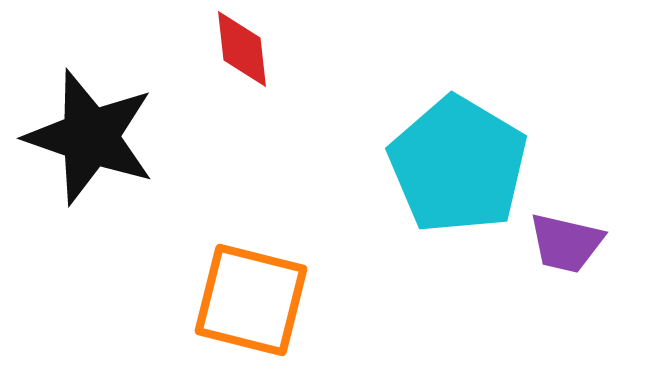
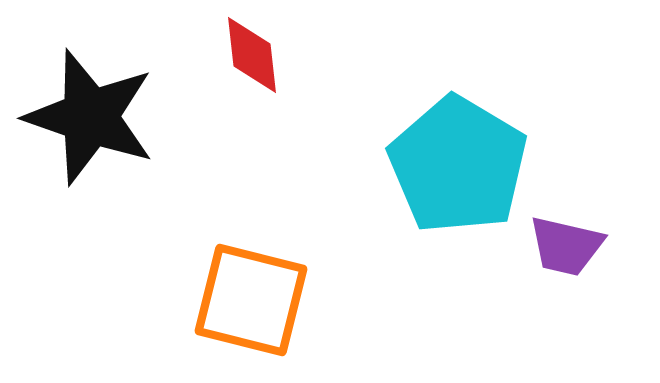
red diamond: moved 10 px right, 6 px down
black star: moved 20 px up
purple trapezoid: moved 3 px down
